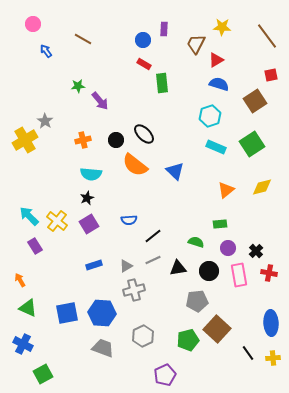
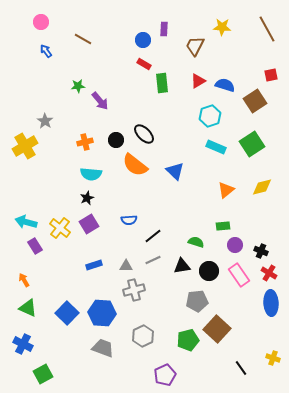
pink circle at (33, 24): moved 8 px right, 2 px up
brown line at (267, 36): moved 7 px up; rotated 8 degrees clockwise
brown trapezoid at (196, 44): moved 1 px left, 2 px down
red triangle at (216, 60): moved 18 px left, 21 px down
blue semicircle at (219, 84): moved 6 px right, 1 px down
yellow cross at (25, 140): moved 6 px down
orange cross at (83, 140): moved 2 px right, 2 px down
cyan arrow at (29, 216): moved 3 px left, 6 px down; rotated 30 degrees counterclockwise
yellow cross at (57, 221): moved 3 px right, 7 px down
green rectangle at (220, 224): moved 3 px right, 2 px down
purple circle at (228, 248): moved 7 px right, 3 px up
black cross at (256, 251): moved 5 px right; rotated 24 degrees counterclockwise
gray triangle at (126, 266): rotated 32 degrees clockwise
black triangle at (178, 268): moved 4 px right, 2 px up
red cross at (269, 273): rotated 21 degrees clockwise
pink rectangle at (239, 275): rotated 25 degrees counterclockwise
orange arrow at (20, 280): moved 4 px right
blue square at (67, 313): rotated 35 degrees counterclockwise
blue ellipse at (271, 323): moved 20 px up
black line at (248, 353): moved 7 px left, 15 px down
yellow cross at (273, 358): rotated 24 degrees clockwise
